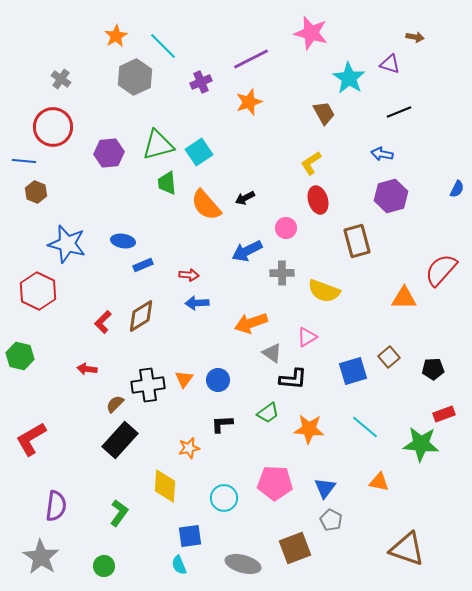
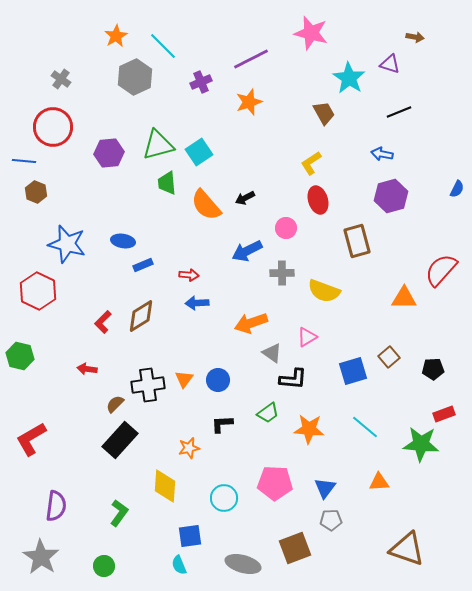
orange triangle at (379, 482): rotated 15 degrees counterclockwise
gray pentagon at (331, 520): rotated 30 degrees counterclockwise
